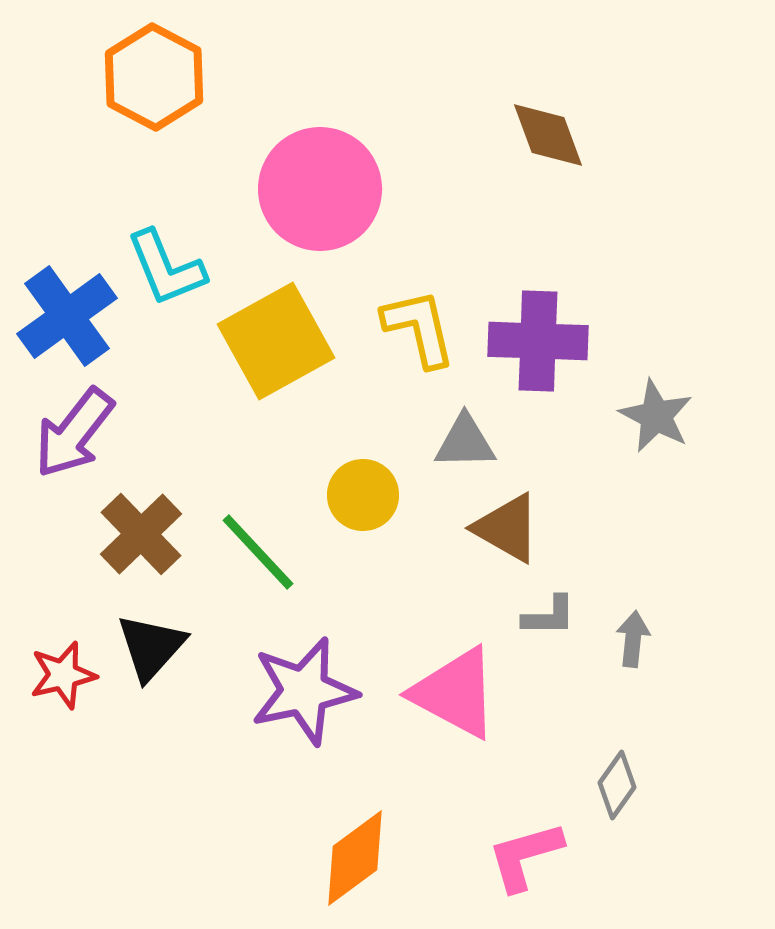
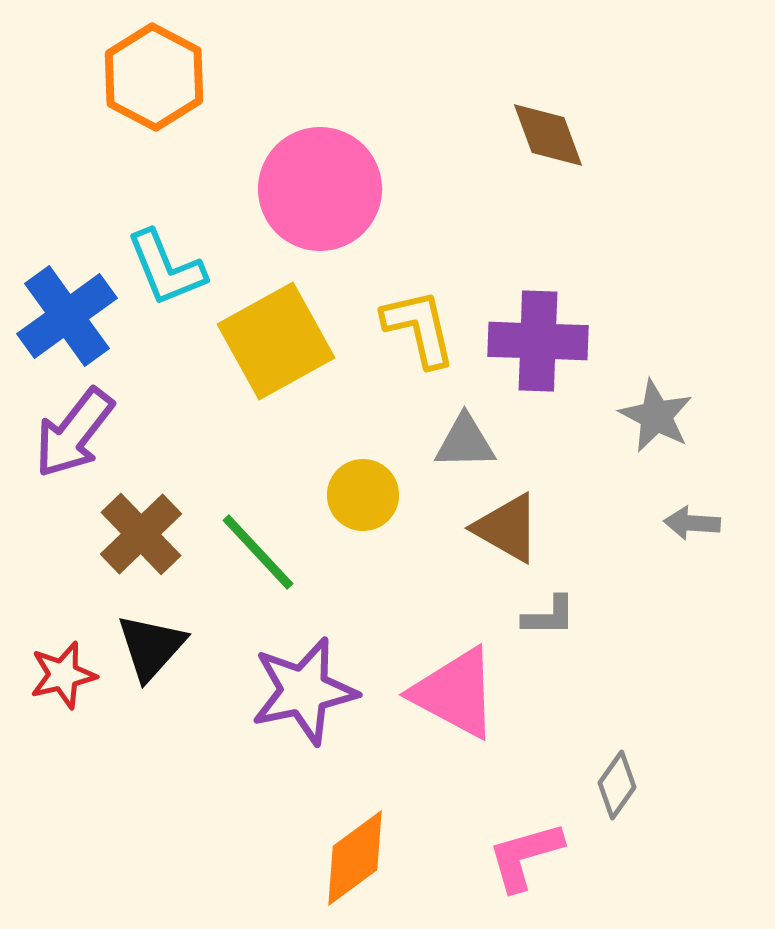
gray arrow: moved 59 px right, 116 px up; rotated 92 degrees counterclockwise
